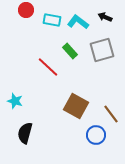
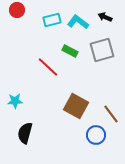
red circle: moved 9 px left
cyan rectangle: rotated 24 degrees counterclockwise
green rectangle: rotated 21 degrees counterclockwise
cyan star: rotated 21 degrees counterclockwise
